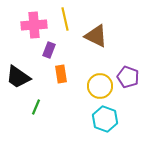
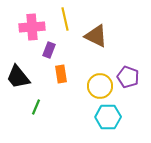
pink cross: moved 2 px left, 2 px down
black trapezoid: rotated 16 degrees clockwise
cyan hexagon: moved 3 px right, 2 px up; rotated 20 degrees counterclockwise
